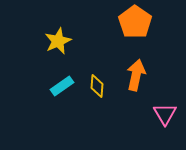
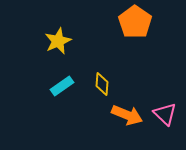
orange arrow: moved 9 px left, 40 px down; rotated 100 degrees clockwise
yellow diamond: moved 5 px right, 2 px up
pink triangle: rotated 15 degrees counterclockwise
